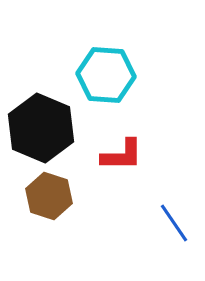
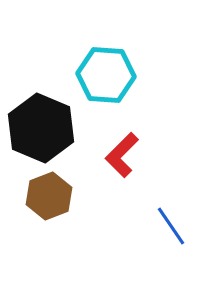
red L-shape: rotated 135 degrees clockwise
brown hexagon: rotated 21 degrees clockwise
blue line: moved 3 px left, 3 px down
